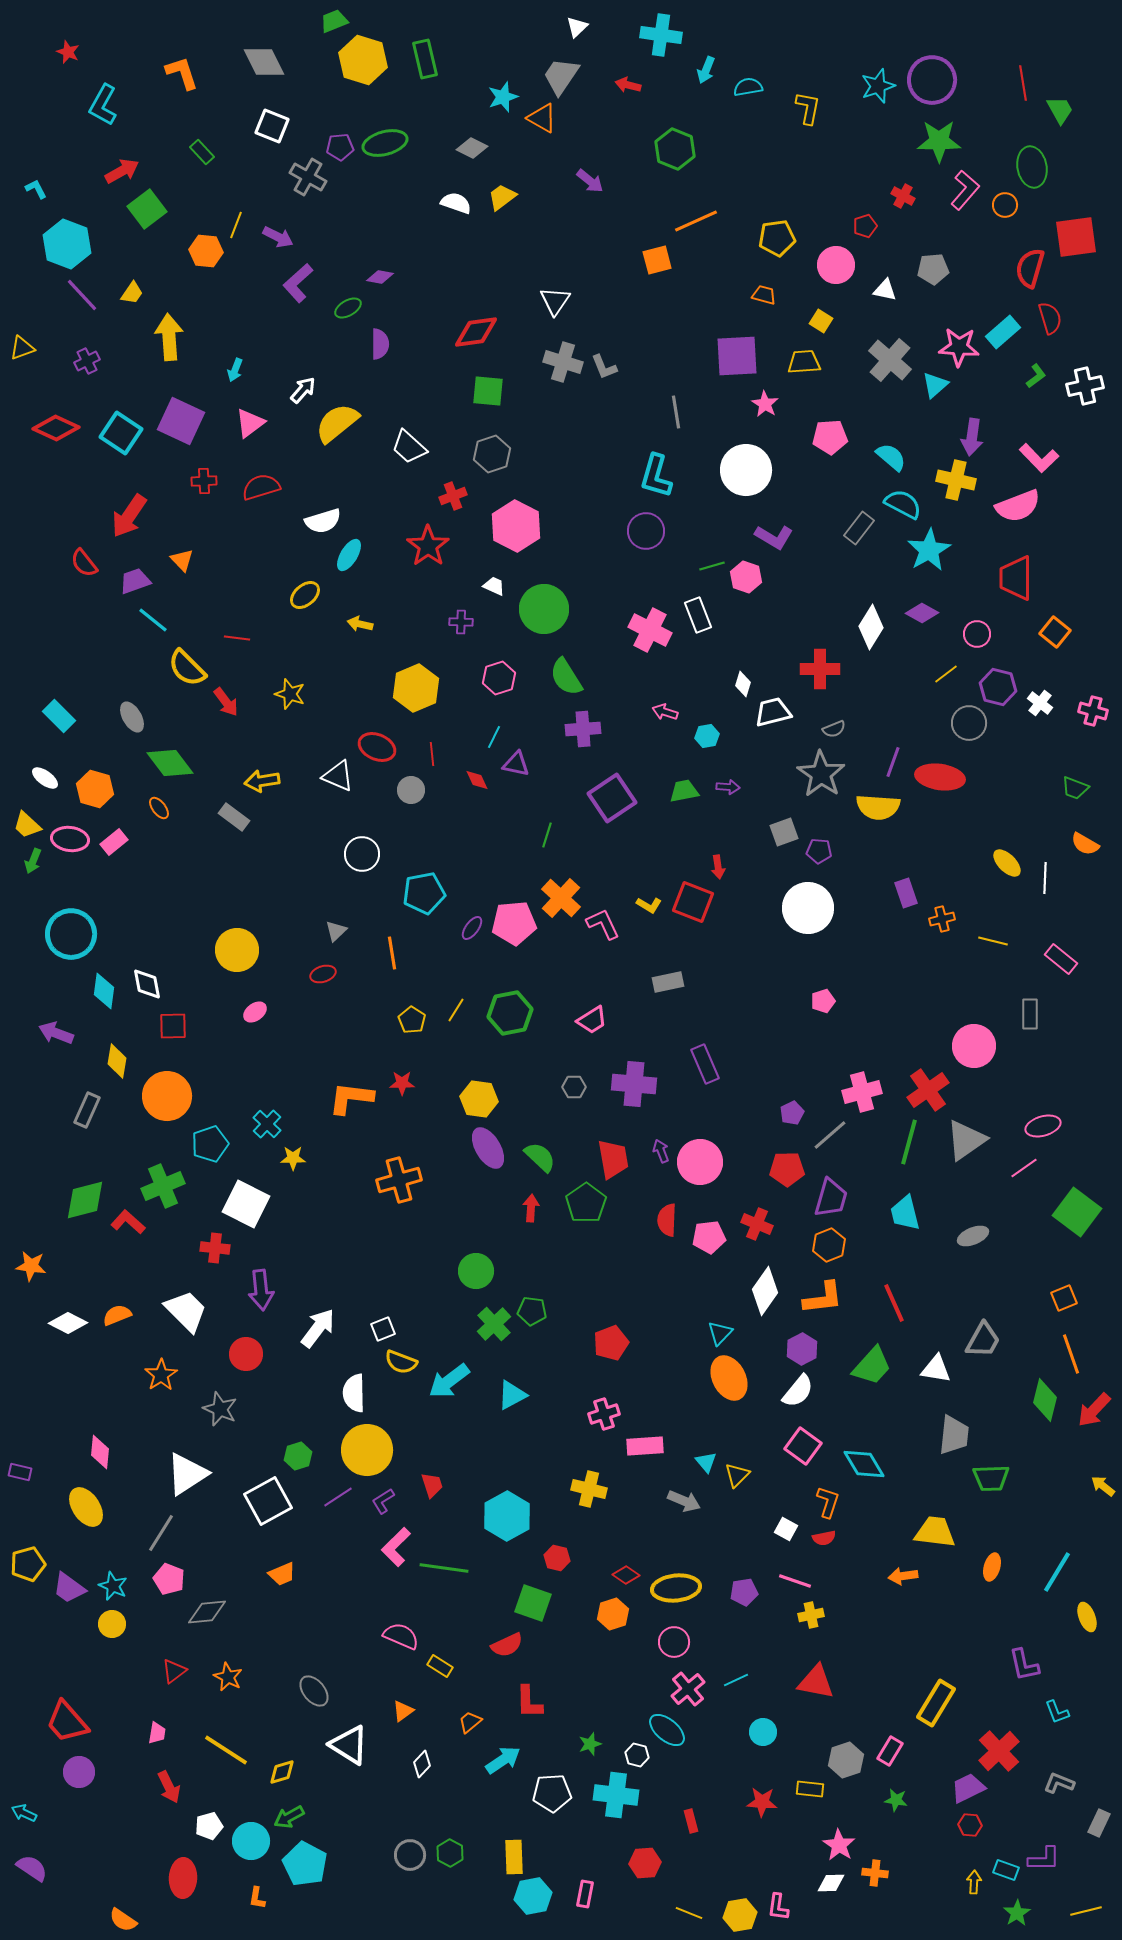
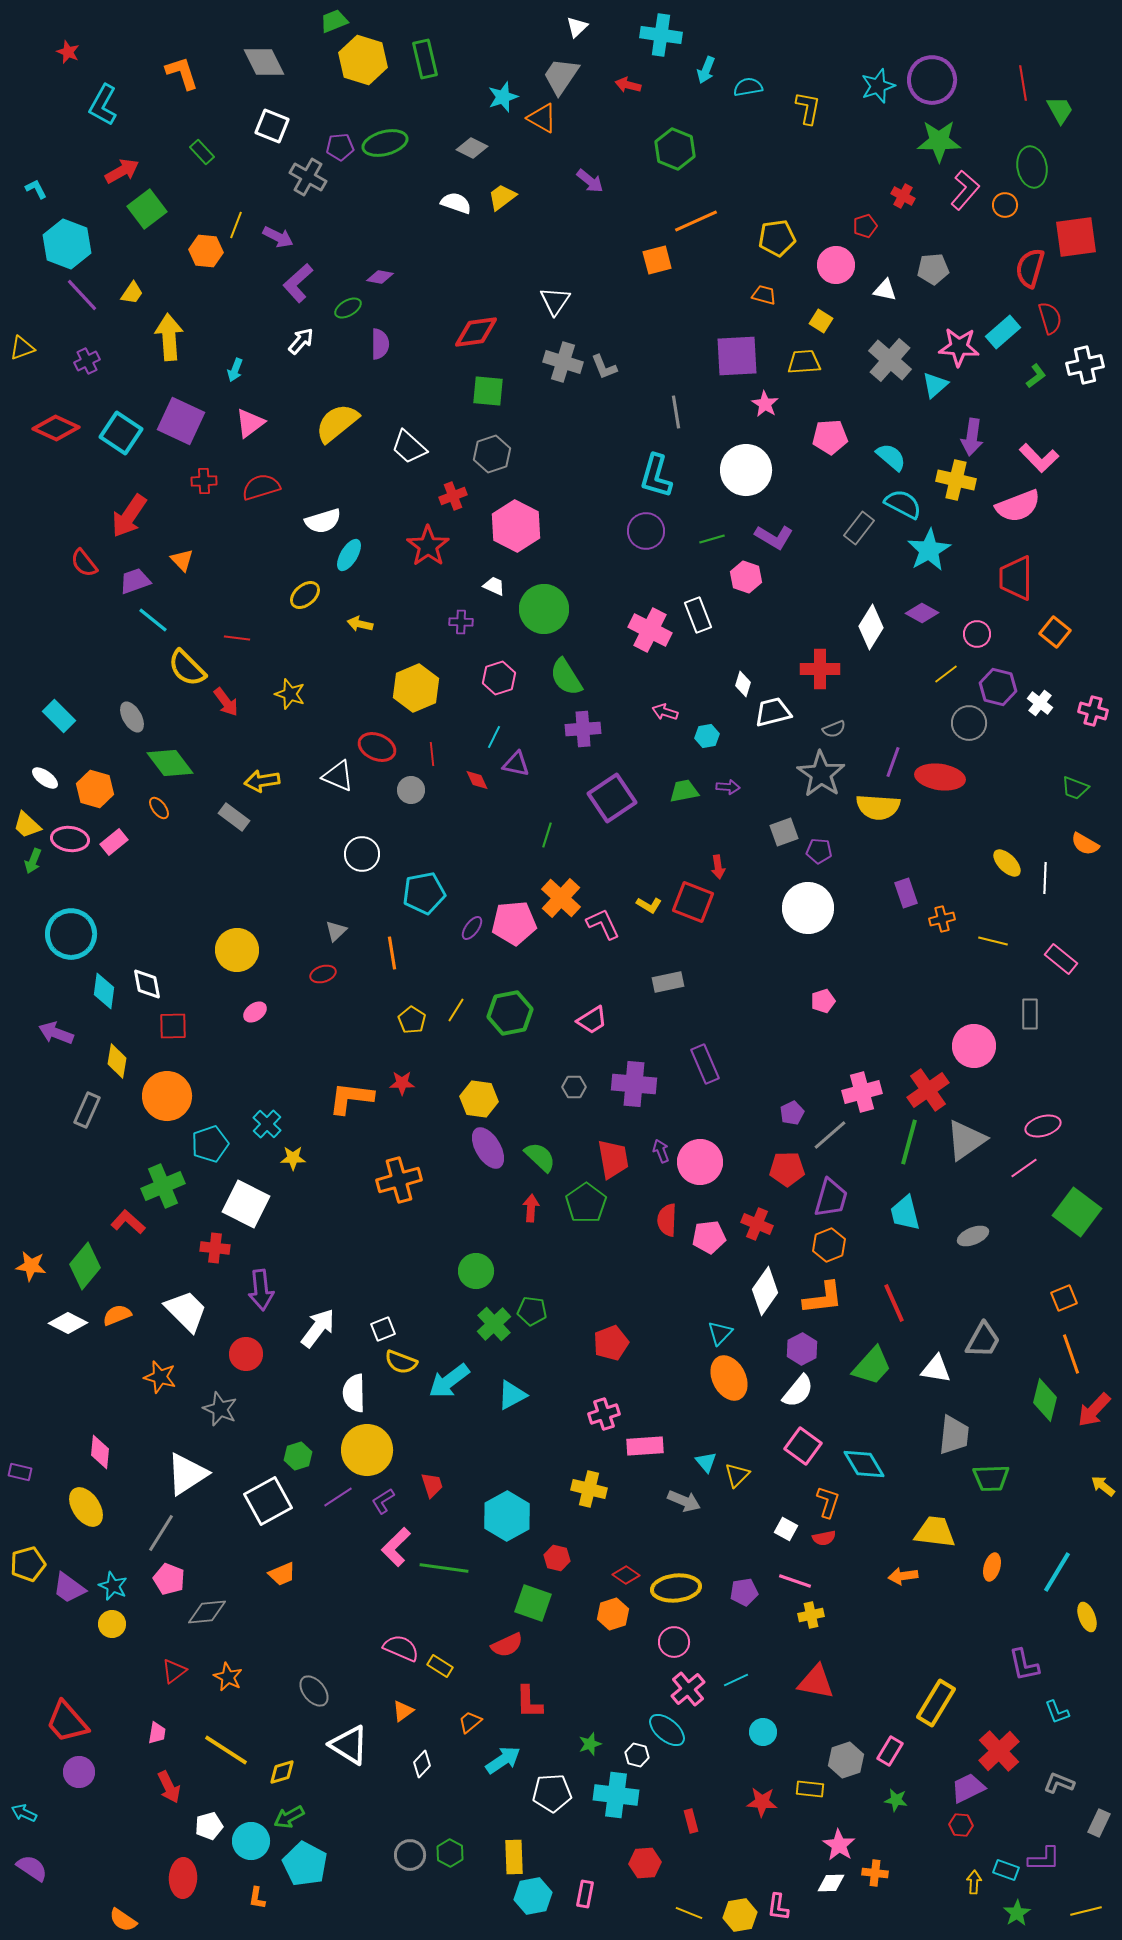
white cross at (1085, 386): moved 21 px up
white arrow at (303, 390): moved 2 px left, 49 px up
green line at (712, 566): moved 27 px up
green diamond at (85, 1200): moved 66 px down; rotated 36 degrees counterclockwise
orange star at (161, 1375): moved 1 px left, 2 px down; rotated 24 degrees counterclockwise
pink semicircle at (401, 1636): moved 12 px down
red hexagon at (970, 1825): moved 9 px left
